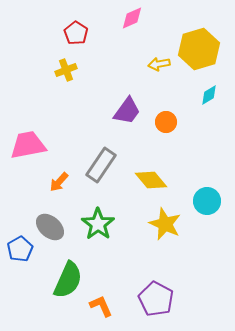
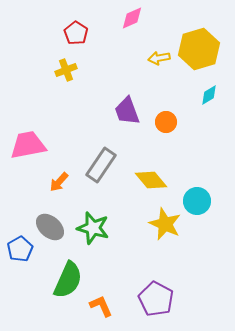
yellow arrow: moved 6 px up
purple trapezoid: rotated 124 degrees clockwise
cyan circle: moved 10 px left
green star: moved 5 px left, 4 px down; rotated 20 degrees counterclockwise
